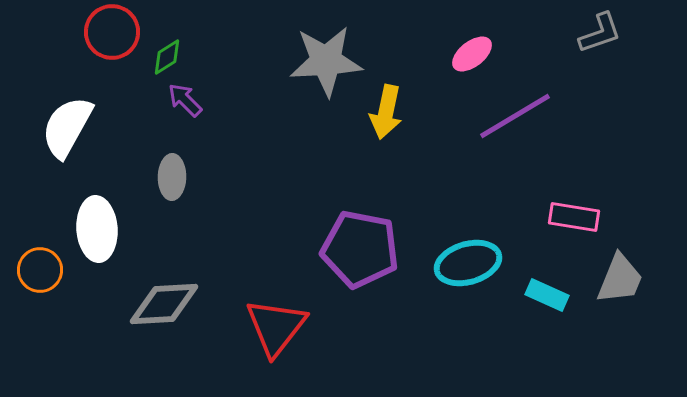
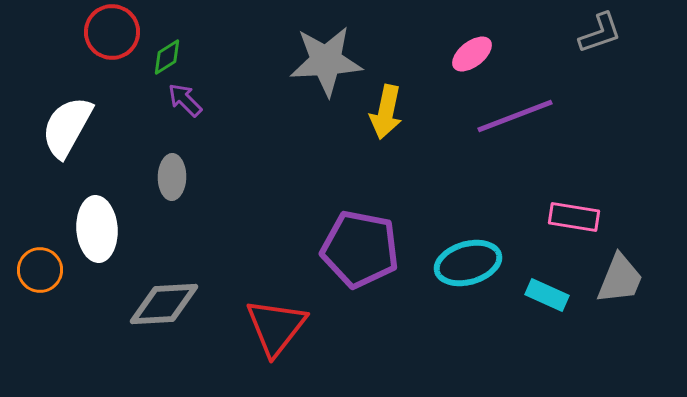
purple line: rotated 10 degrees clockwise
